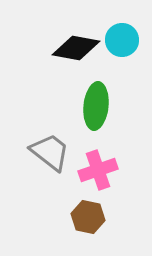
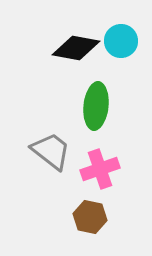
cyan circle: moved 1 px left, 1 px down
gray trapezoid: moved 1 px right, 1 px up
pink cross: moved 2 px right, 1 px up
brown hexagon: moved 2 px right
